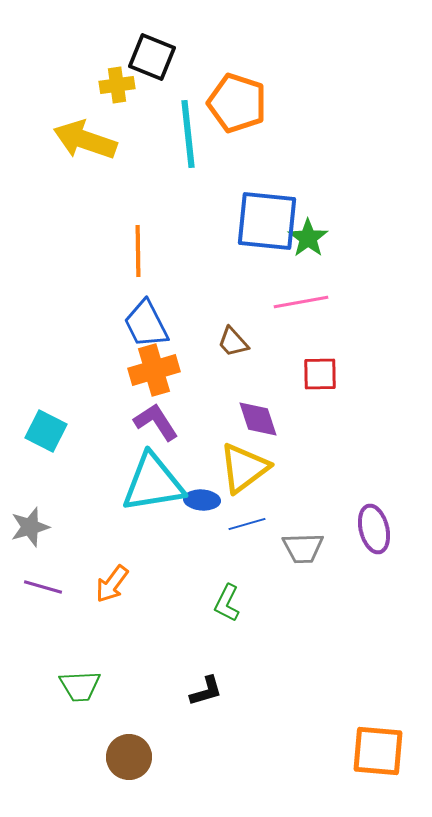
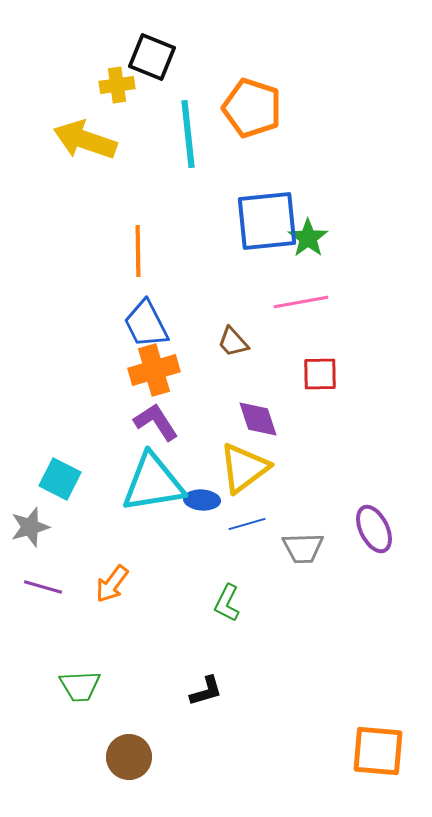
orange pentagon: moved 15 px right, 5 px down
blue square: rotated 12 degrees counterclockwise
cyan square: moved 14 px right, 48 px down
purple ellipse: rotated 12 degrees counterclockwise
